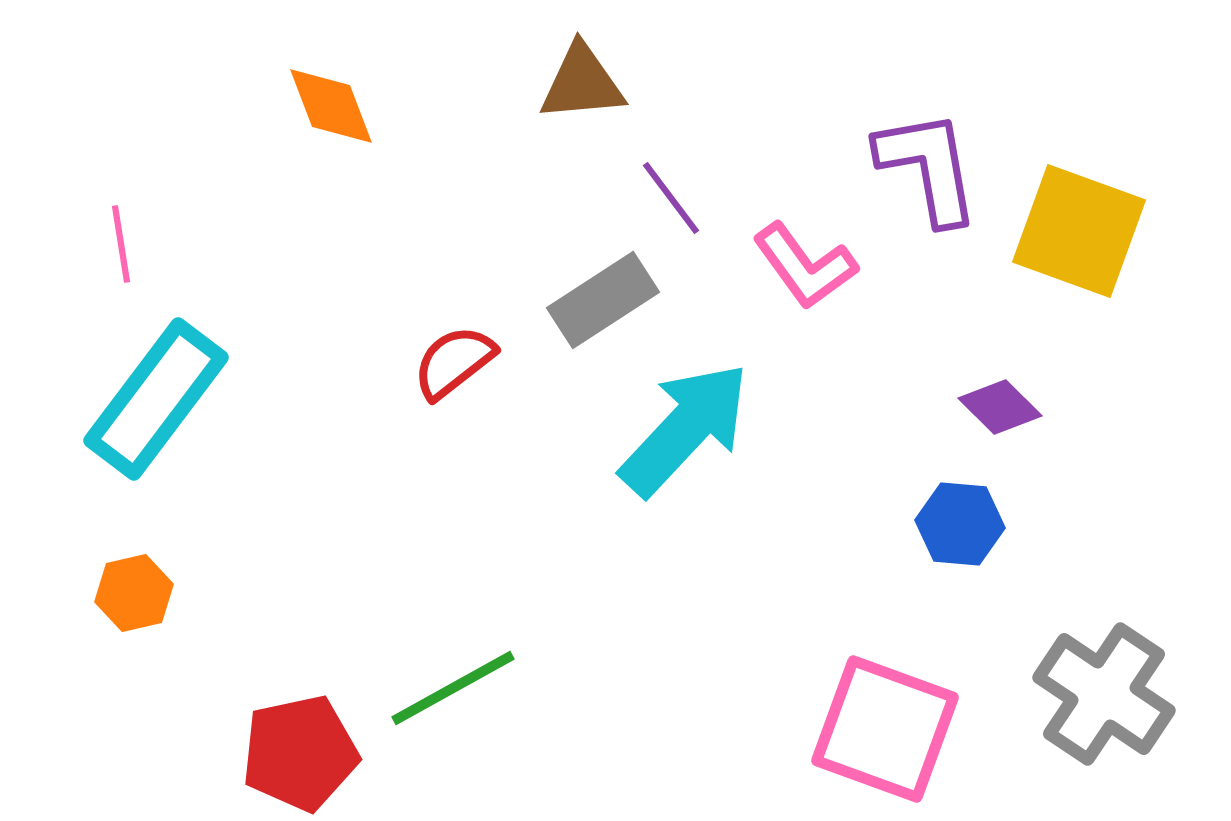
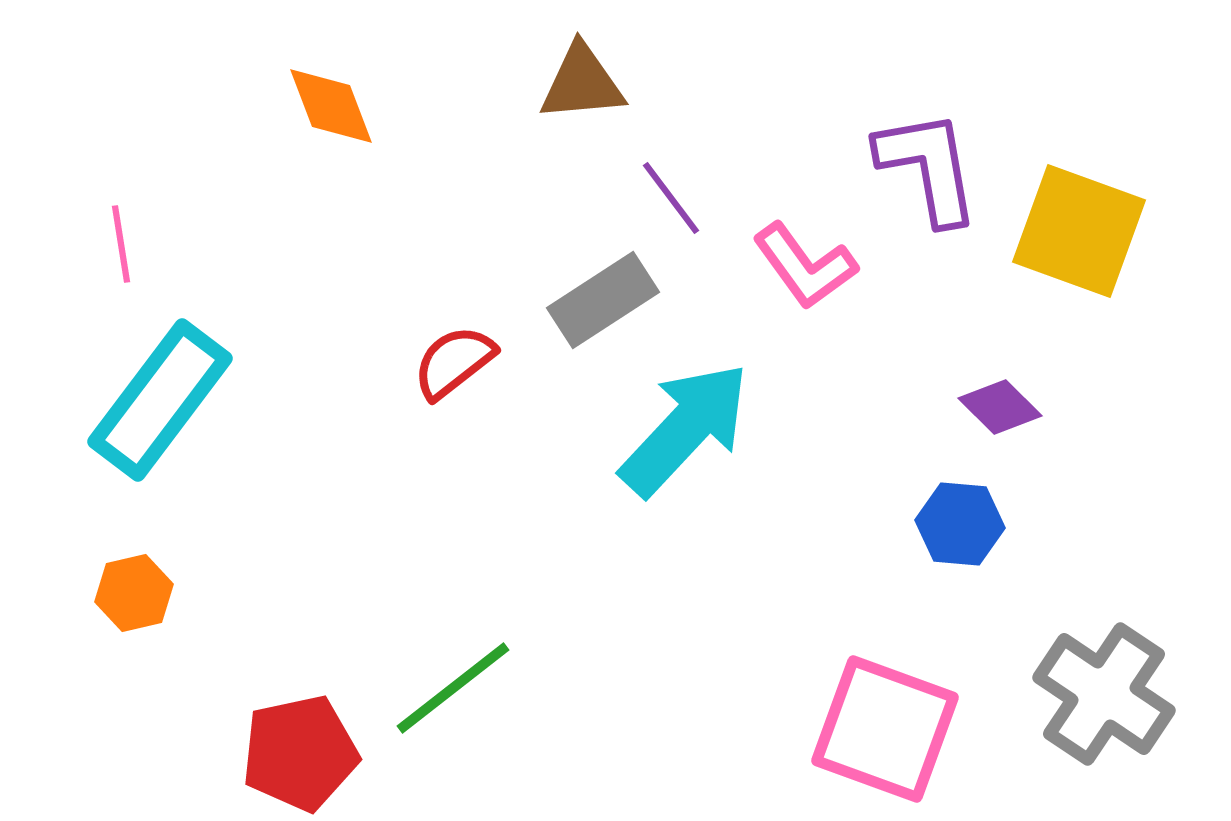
cyan rectangle: moved 4 px right, 1 px down
green line: rotated 9 degrees counterclockwise
